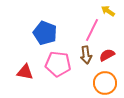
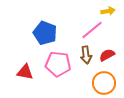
yellow arrow: rotated 136 degrees clockwise
pink line: rotated 25 degrees clockwise
orange circle: moved 1 px left
